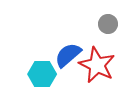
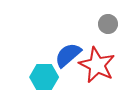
cyan hexagon: moved 2 px right, 3 px down
